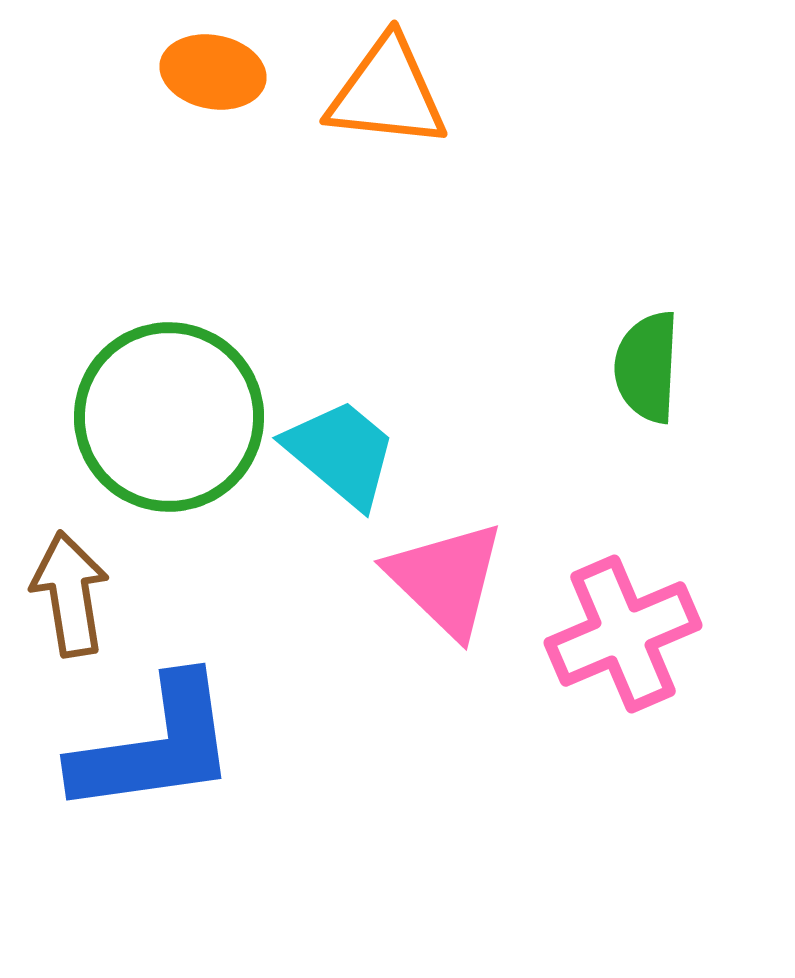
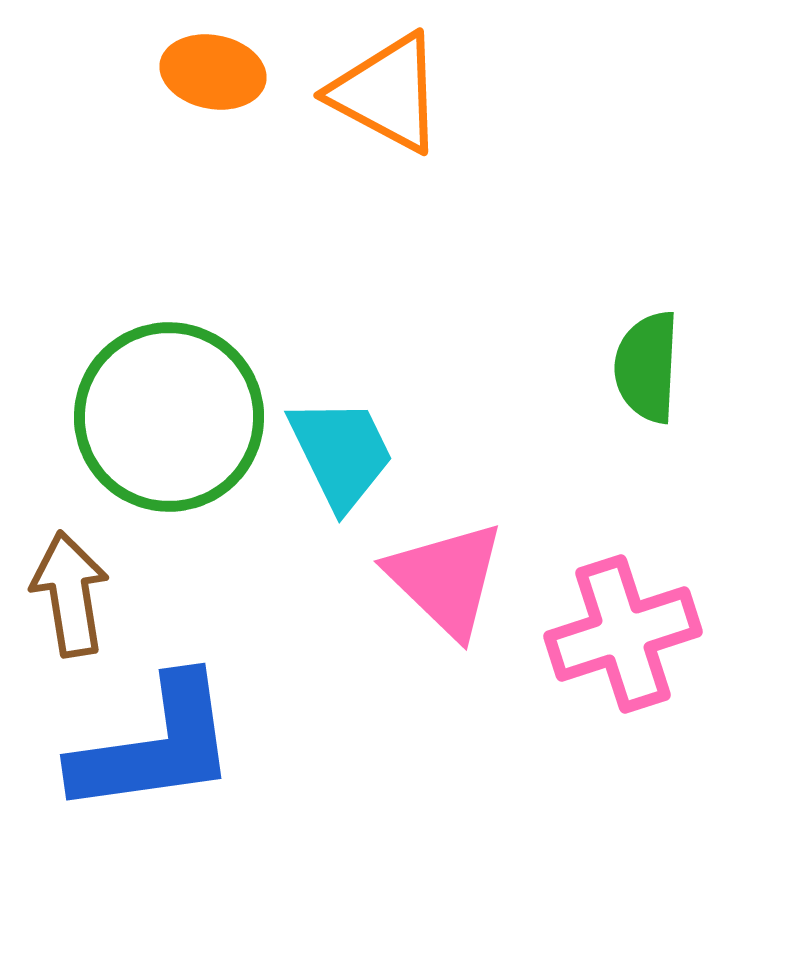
orange triangle: rotated 22 degrees clockwise
cyan trapezoid: rotated 24 degrees clockwise
pink cross: rotated 5 degrees clockwise
